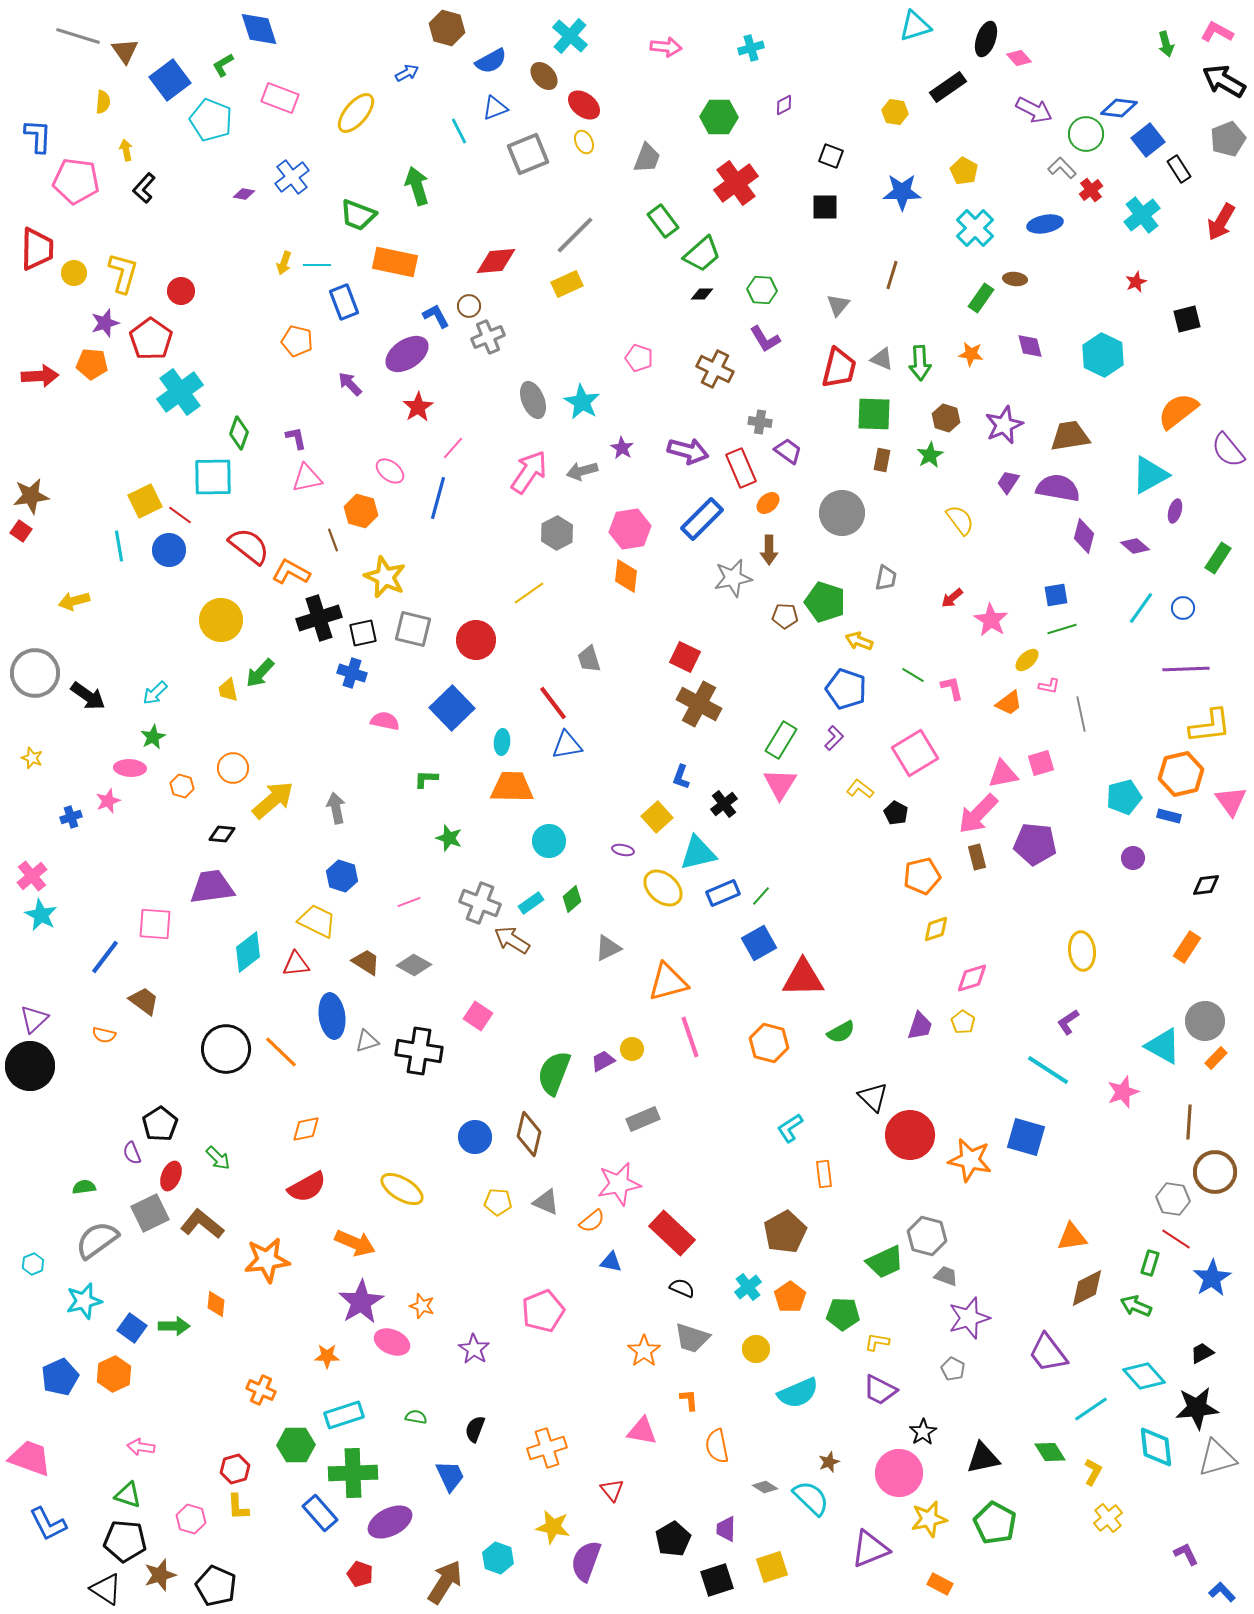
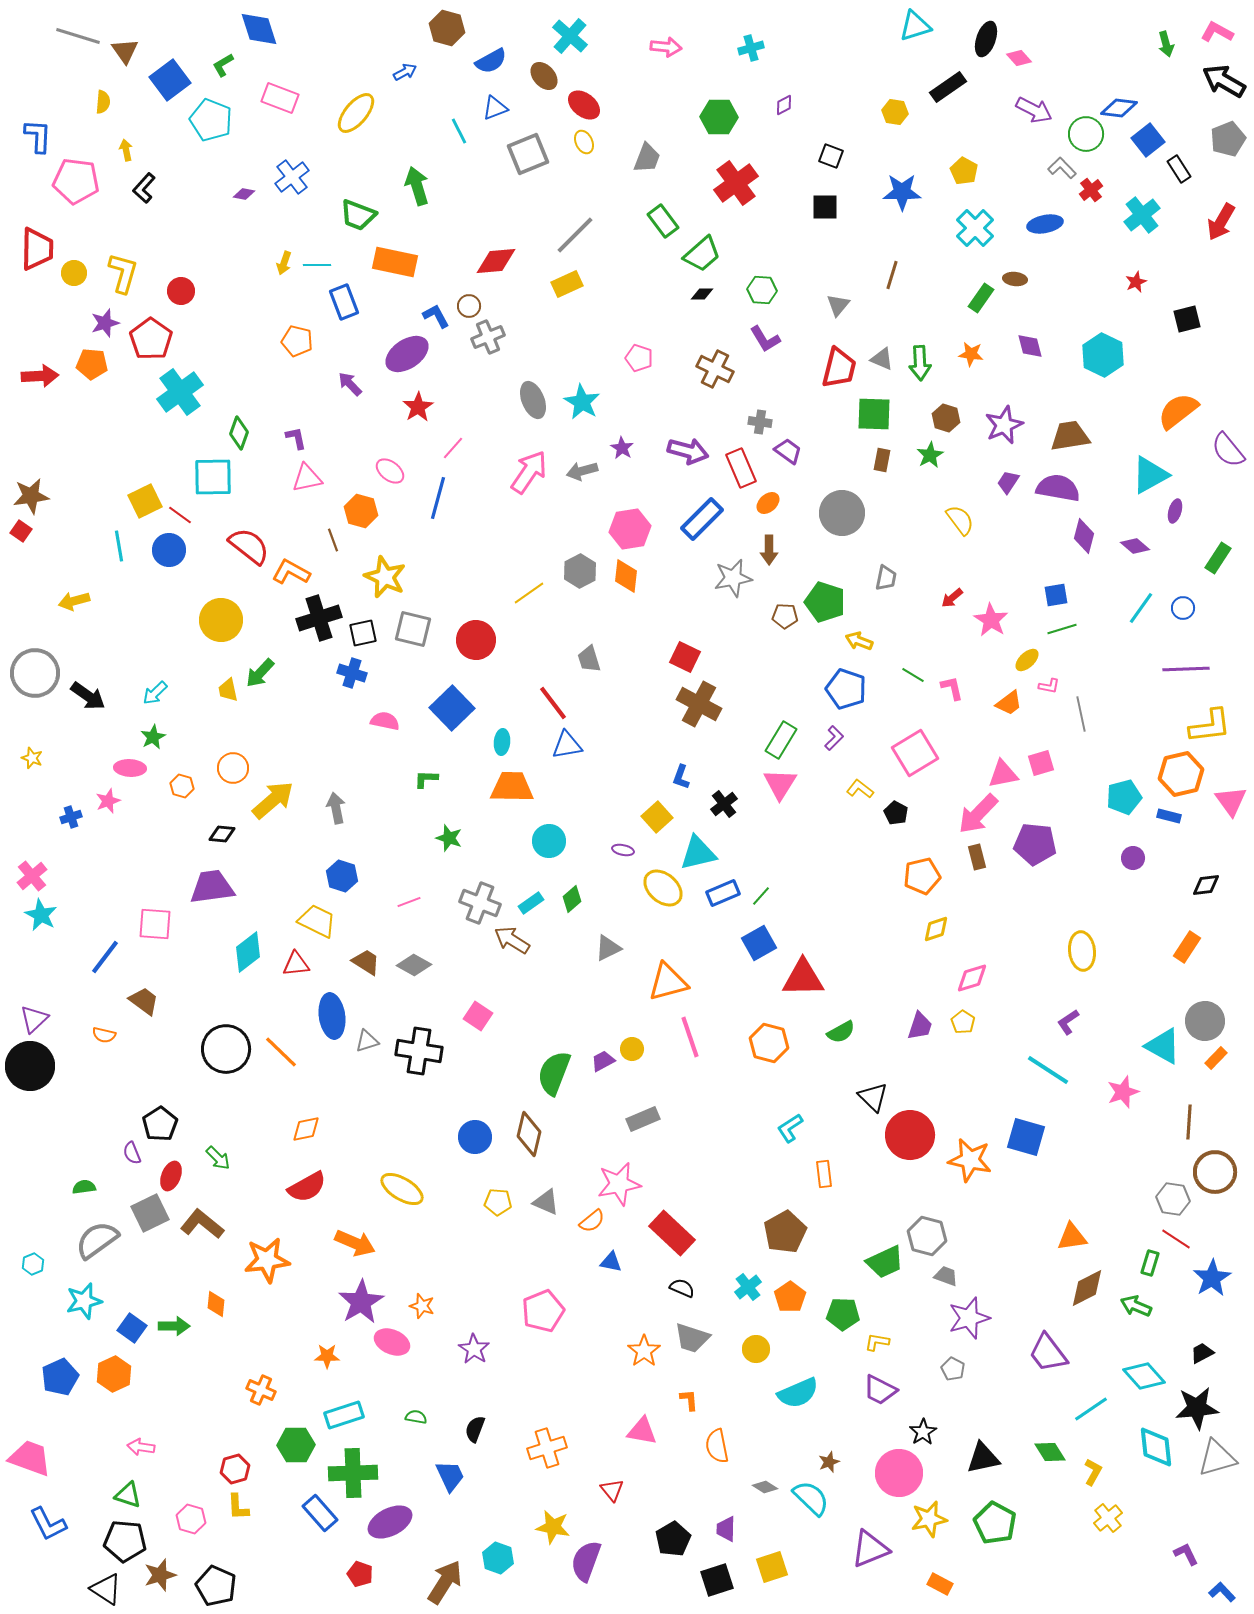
blue arrow at (407, 73): moved 2 px left, 1 px up
gray hexagon at (557, 533): moved 23 px right, 38 px down
